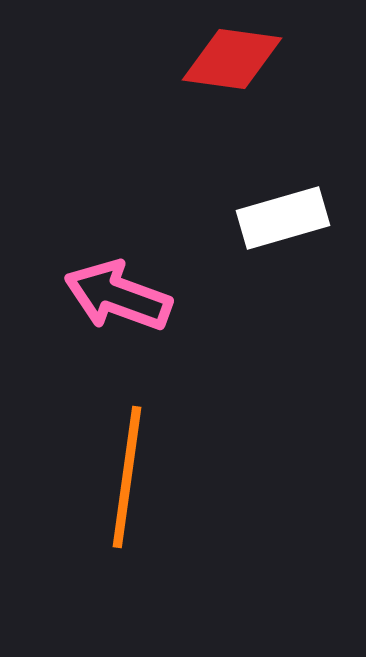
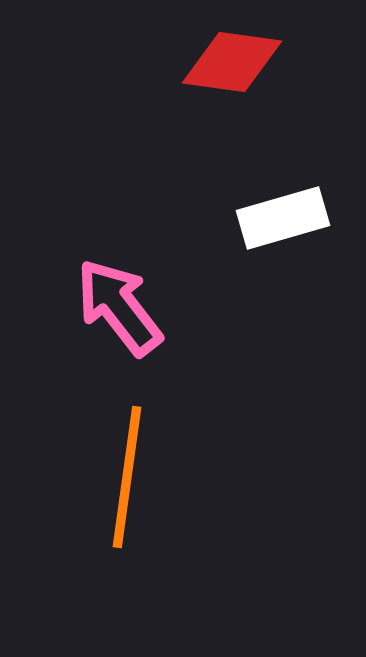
red diamond: moved 3 px down
pink arrow: moved 1 px right, 11 px down; rotated 32 degrees clockwise
